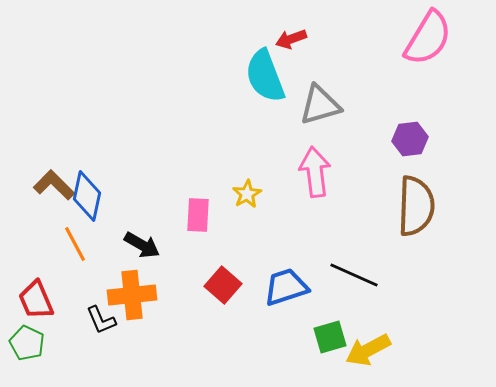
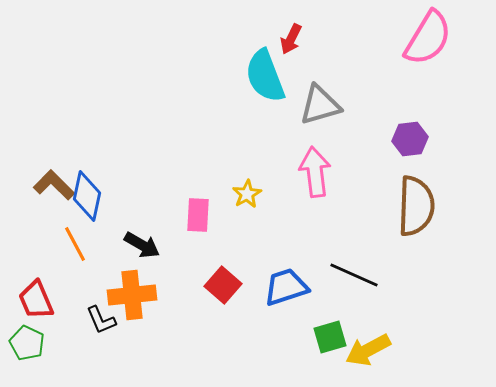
red arrow: rotated 44 degrees counterclockwise
